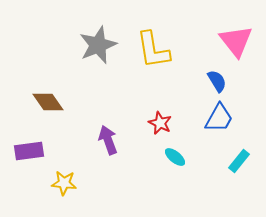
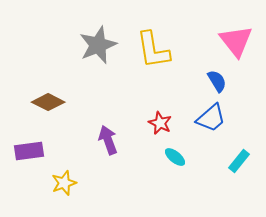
brown diamond: rotated 28 degrees counterclockwise
blue trapezoid: moved 8 px left; rotated 20 degrees clockwise
yellow star: rotated 25 degrees counterclockwise
